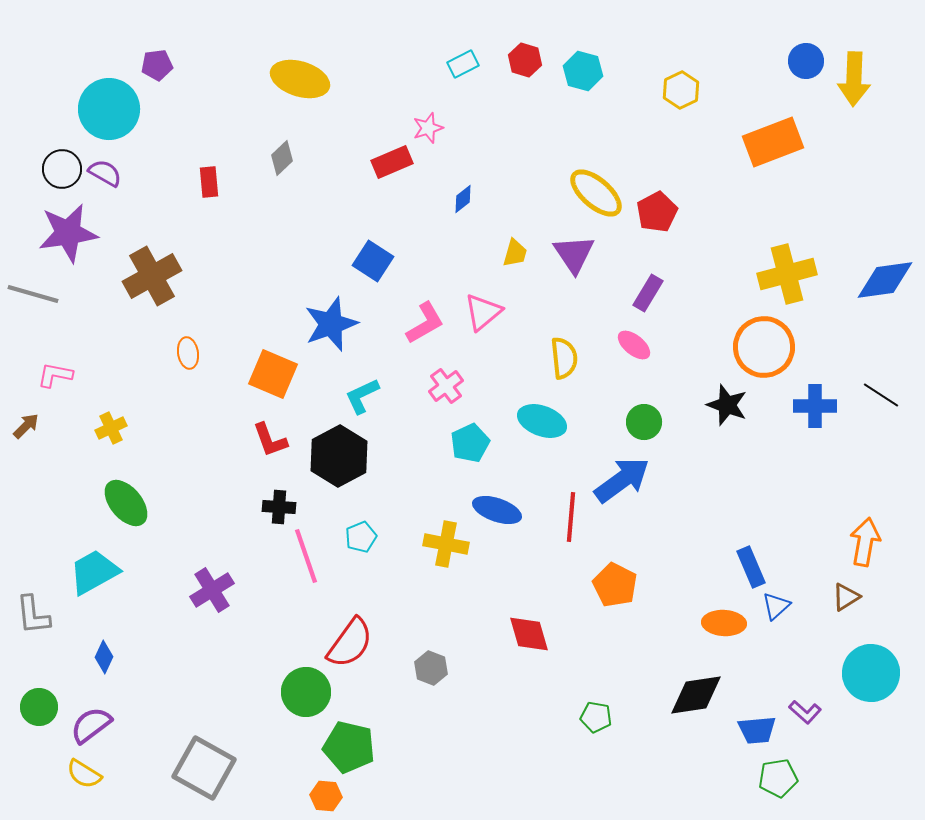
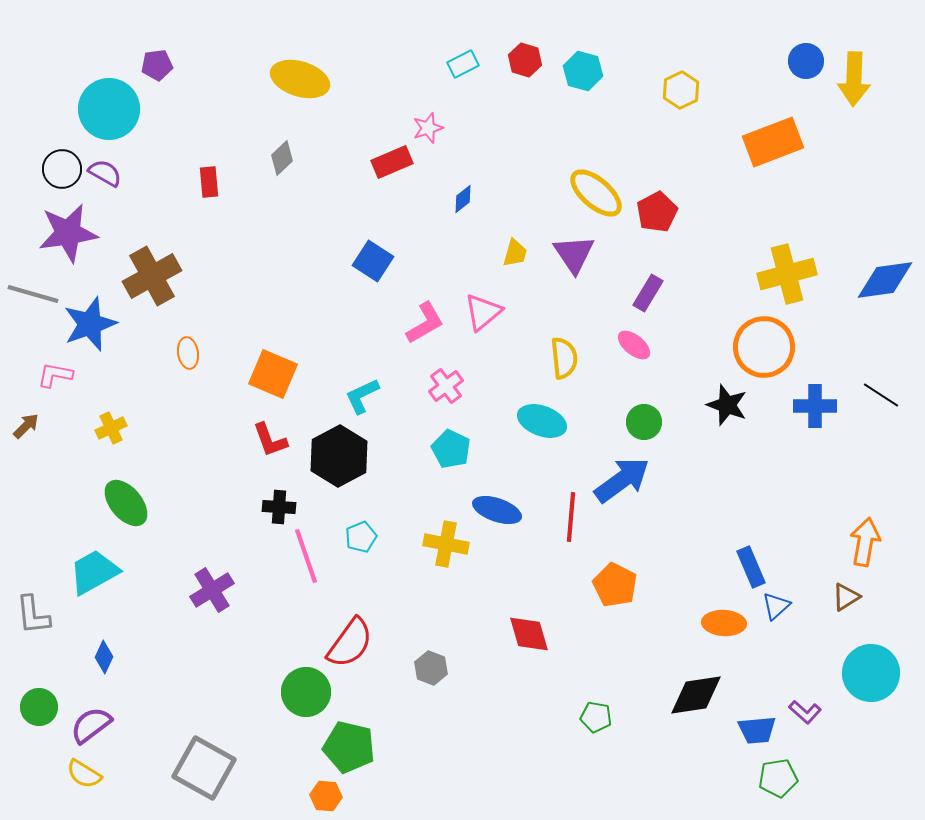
blue star at (331, 324): moved 241 px left
cyan pentagon at (470, 443): moved 19 px left, 6 px down; rotated 21 degrees counterclockwise
